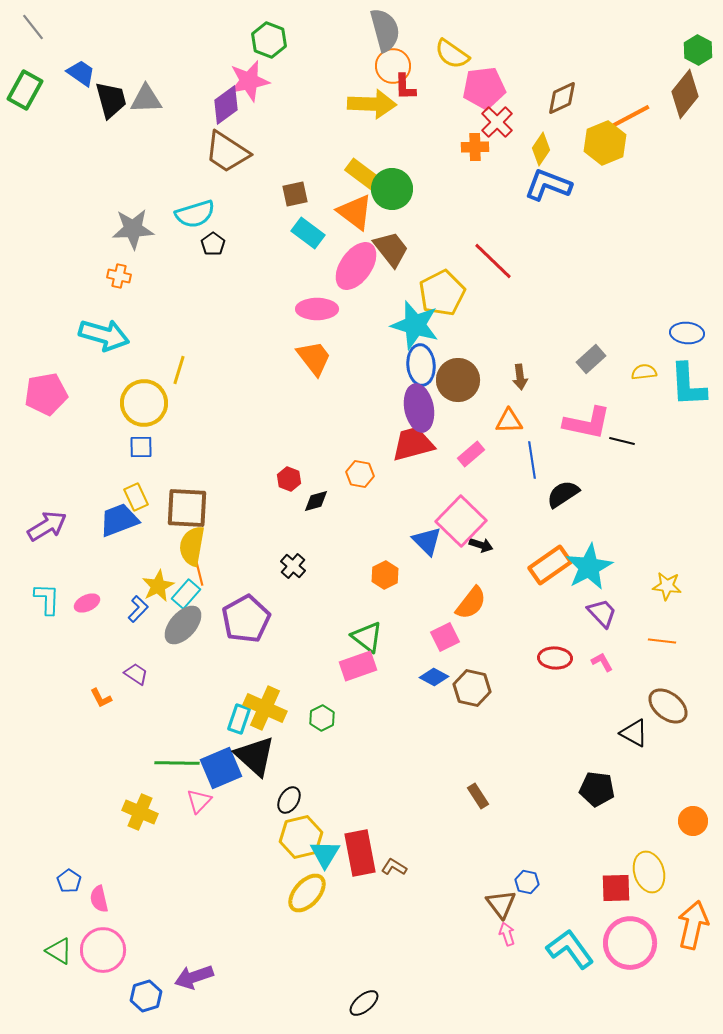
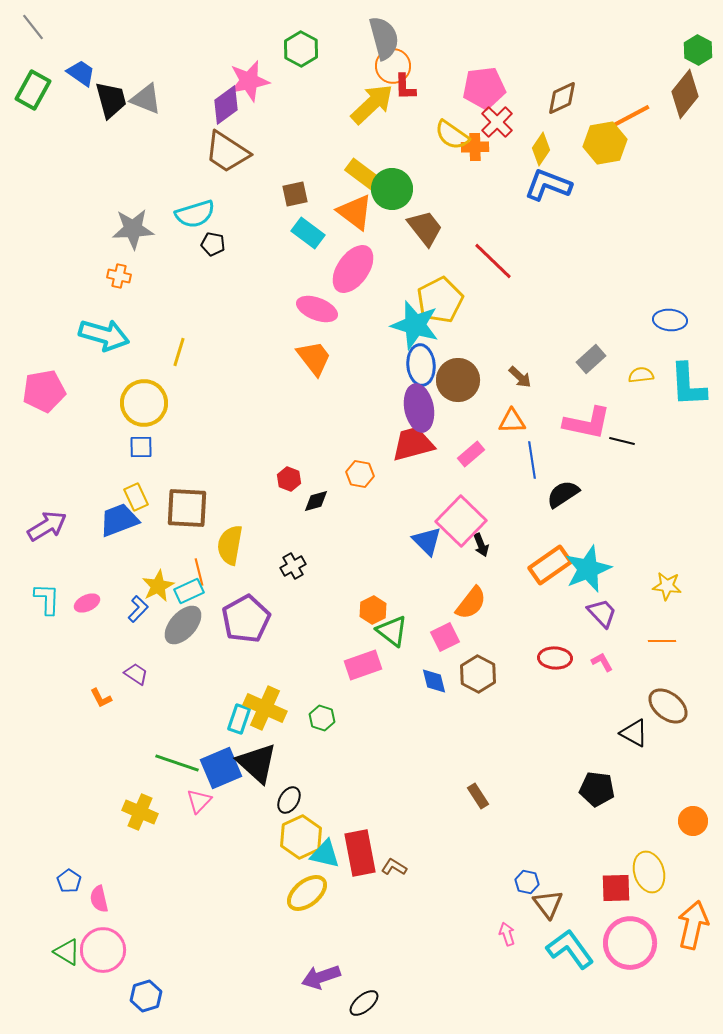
gray semicircle at (385, 30): moved 1 px left, 8 px down
green hexagon at (269, 40): moved 32 px right, 9 px down; rotated 8 degrees clockwise
yellow semicircle at (452, 54): moved 81 px down
green rectangle at (25, 90): moved 8 px right
gray triangle at (146, 99): rotated 24 degrees clockwise
yellow arrow at (372, 104): rotated 45 degrees counterclockwise
yellow hexagon at (605, 143): rotated 12 degrees clockwise
black pentagon at (213, 244): rotated 25 degrees counterclockwise
brown trapezoid at (391, 249): moved 34 px right, 21 px up
pink ellipse at (356, 266): moved 3 px left, 3 px down
yellow pentagon at (442, 293): moved 2 px left, 7 px down
pink ellipse at (317, 309): rotated 21 degrees clockwise
blue ellipse at (687, 333): moved 17 px left, 13 px up
yellow line at (179, 370): moved 18 px up
yellow semicircle at (644, 372): moved 3 px left, 3 px down
brown arrow at (520, 377): rotated 40 degrees counterclockwise
pink pentagon at (46, 394): moved 2 px left, 3 px up
orange triangle at (509, 421): moved 3 px right
black arrow at (481, 545): rotated 50 degrees clockwise
yellow semicircle at (192, 546): moved 38 px right, 1 px up
black cross at (293, 566): rotated 20 degrees clockwise
cyan star at (589, 567): moved 1 px left, 2 px down; rotated 6 degrees clockwise
orange hexagon at (385, 575): moved 12 px left, 35 px down
cyan rectangle at (186, 594): moved 3 px right, 3 px up; rotated 24 degrees clockwise
green triangle at (367, 637): moved 25 px right, 6 px up
orange line at (662, 641): rotated 8 degrees counterclockwise
pink rectangle at (358, 666): moved 5 px right, 1 px up
blue diamond at (434, 677): moved 4 px down; rotated 48 degrees clockwise
brown hexagon at (472, 688): moved 6 px right, 14 px up; rotated 15 degrees clockwise
green hexagon at (322, 718): rotated 15 degrees counterclockwise
black triangle at (255, 756): moved 2 px right, 7 px down
green line at (177, 763): rotated 18 degrees clockwise
yellow hexagon at (301, 837): rotated 12 degrees counterclockwise
cyan triangle at (325, 854): rotated 48 degrees counterclockwise
yellow ellipse at (307, 893): rotated 9 degrees clockwise
brown triangle at (501, 904): moved 47 px right
green triangle at (59, 951): moved 8 px right, 1 px down
purple arrow at (194, 977): moved 127 px right
